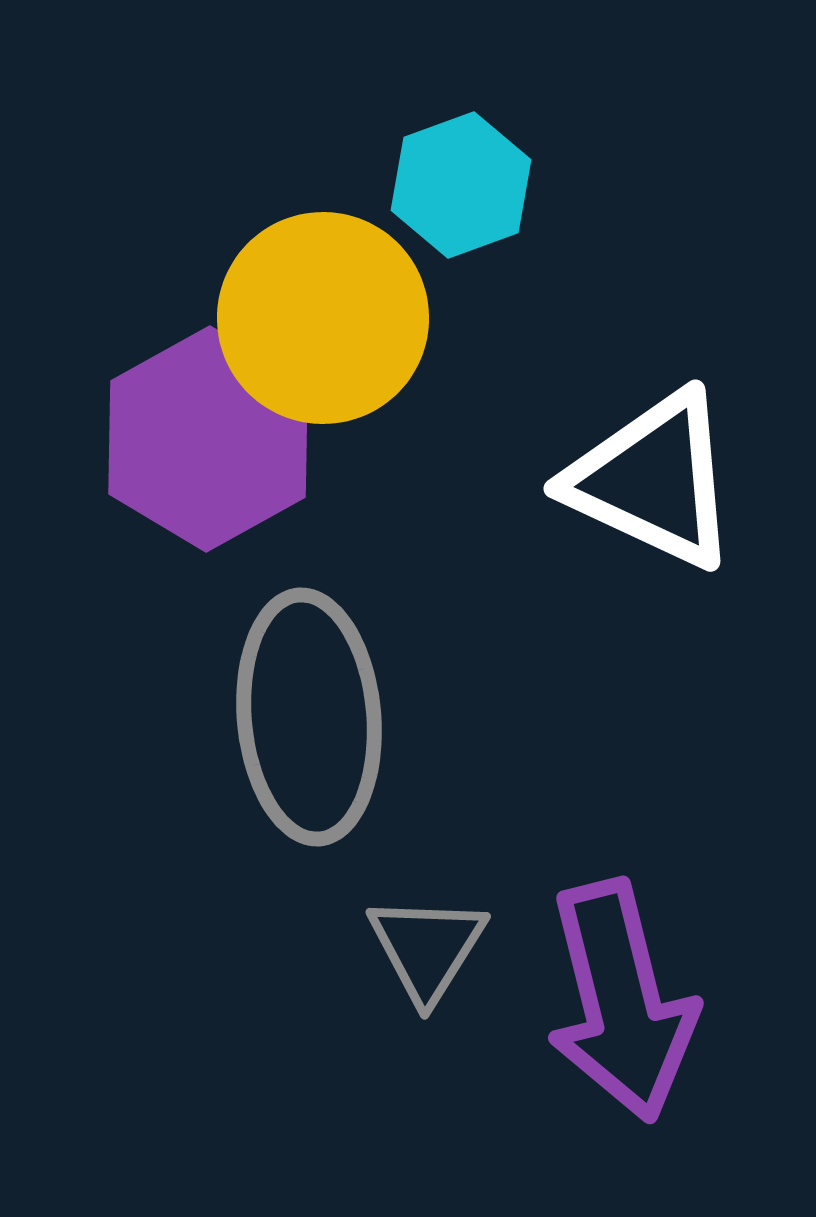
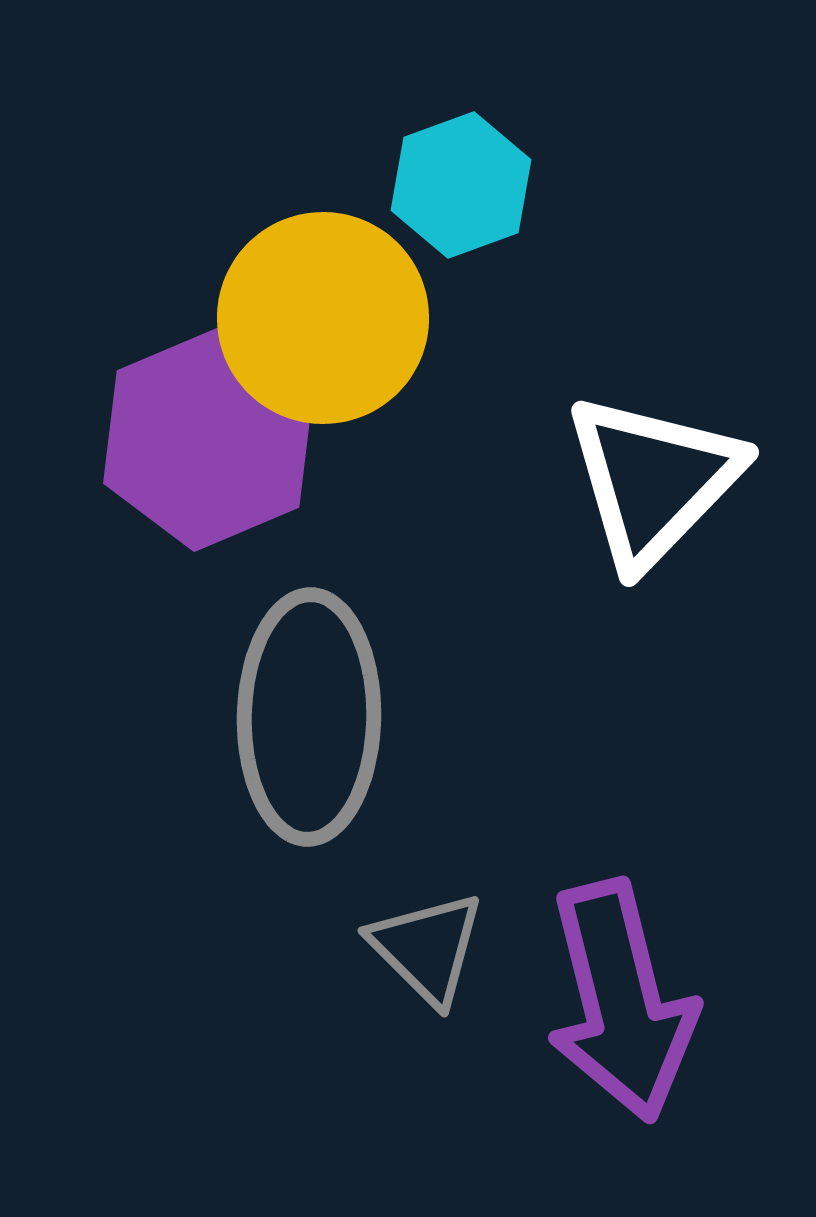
purple hexagon: rotated 6 degrees clockwise
white triangle: rotated 49 degrees clockwise
gray ellipse: rotated 6 degrees clockwise
gray triangle: rotated 17 degrees counterclockwise
